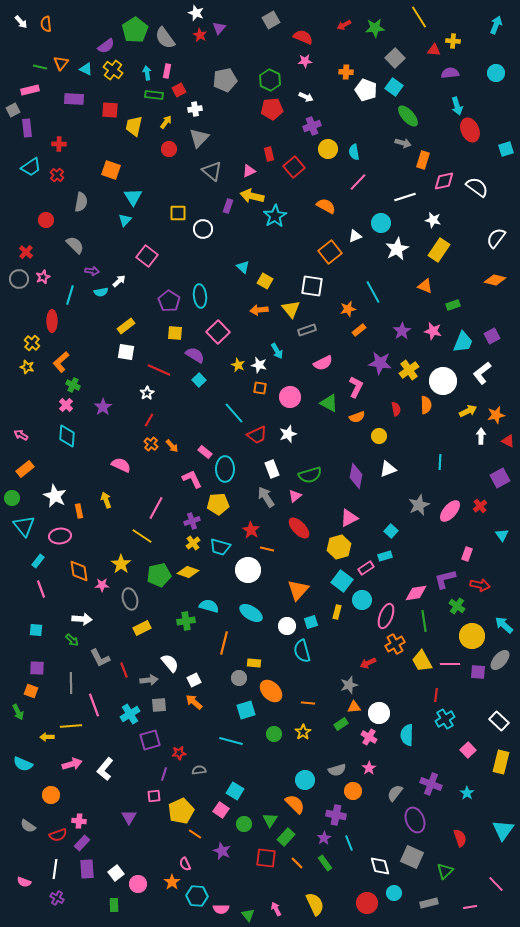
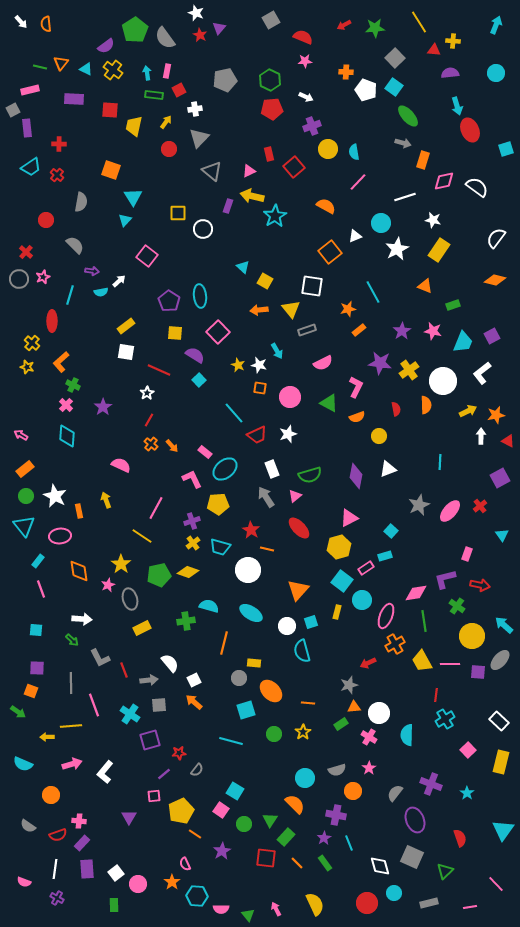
yellow line at (419, 17): moved 5 px down
cyan ellipse at (225, 469): rotated 50 degrees clockwise
green circle at (12, 498): moved 14 px right, 2 px up
pink star at (102, 585): moved 6 px right; rotated 24 degrees counterclockwise
green arrow at (18, 712): rotated 28 degrees counterclockwise
cyan cross at (130, 714): rotated 24 degrees counterclockwise
white L-shape at (105, 769): moved 3 px down
gray semicircle at (199, 770): moved 2 px left; rotated 136 degrees clockwise
purple line at (164, 774): rotated 32 degrees clockwise
cyan circle at (305, 780): moved 2 px up
purple star at (222, 851): rotated 18 degrees clockwise
